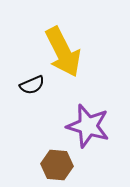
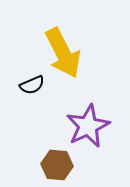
yellow arrow: moved 1 px down
purple star: rotated 30 degrees clockwise
